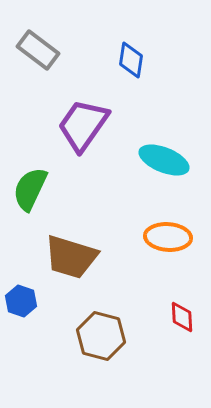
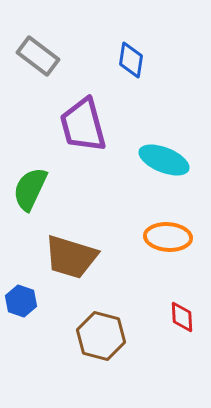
gray rectangle: moved 6 px down
purple trapezoid: rotated 50 degrees counterclockwise
